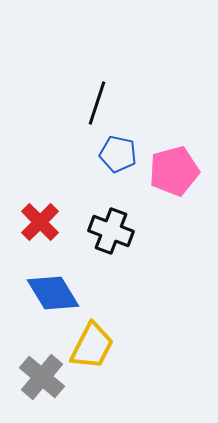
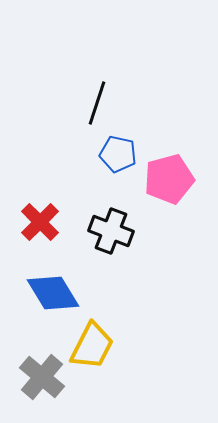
pink pentagon: moved 5 px left, 8 px down
